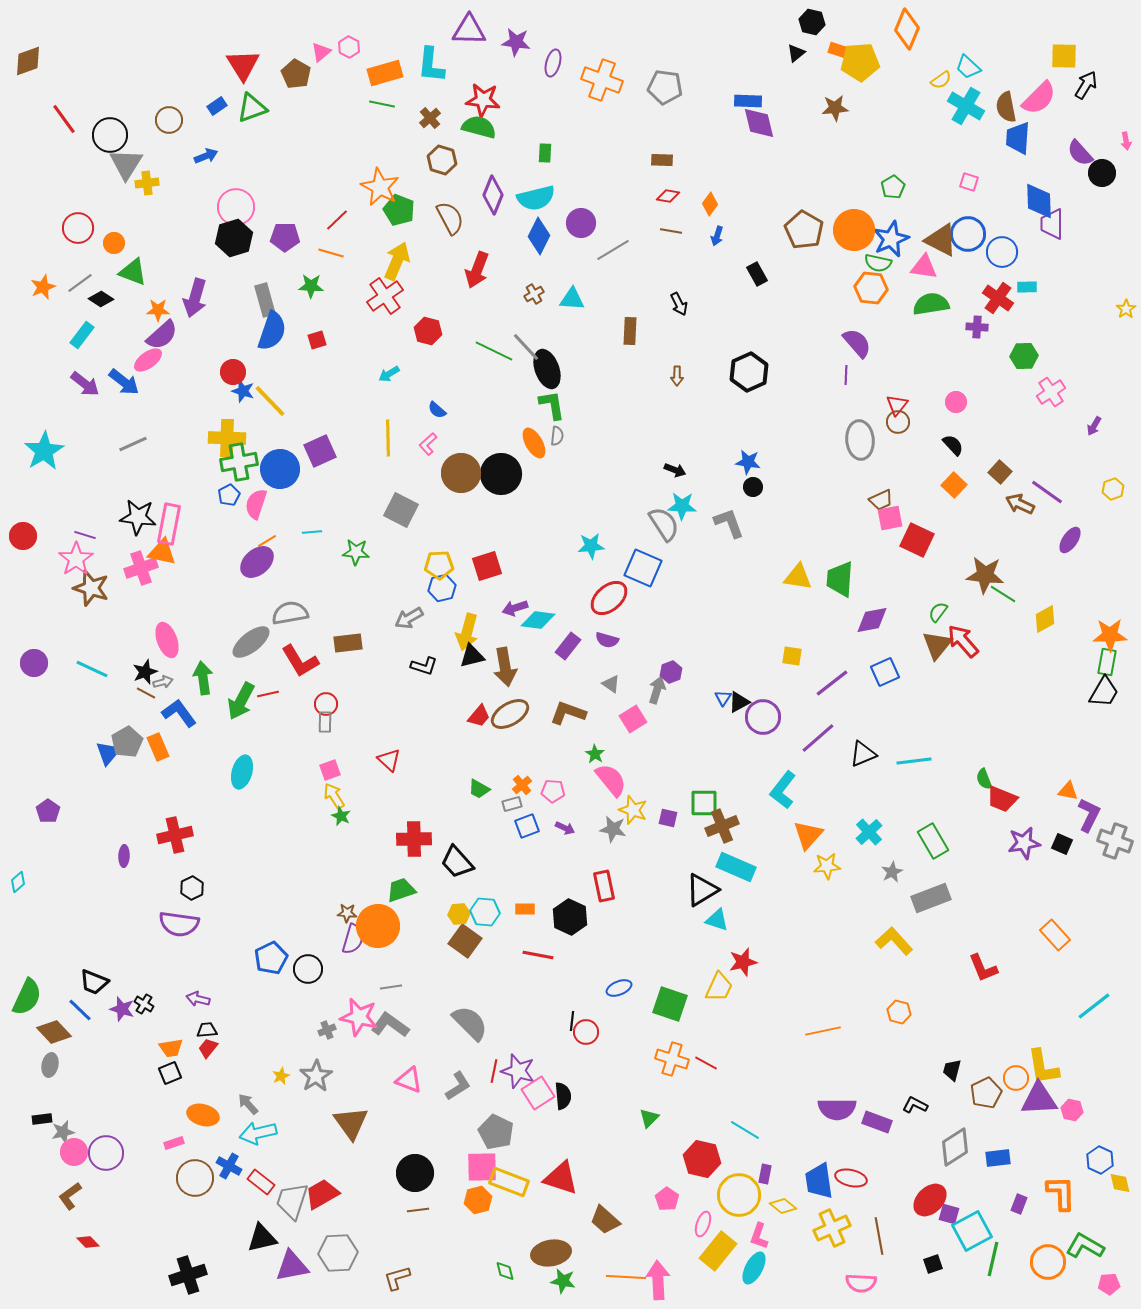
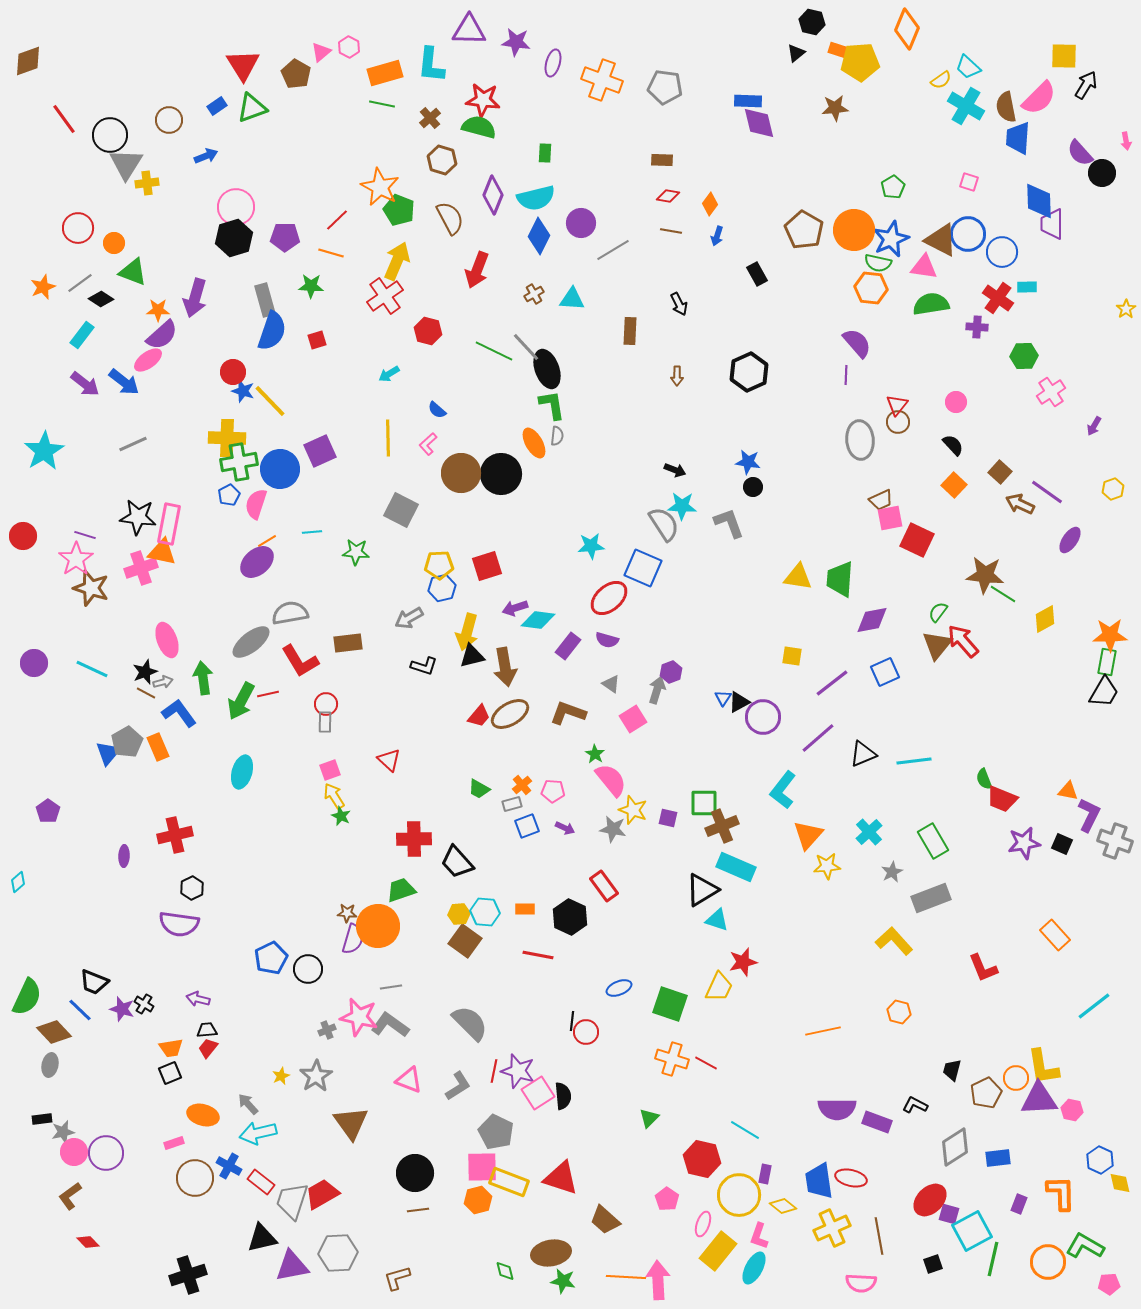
red rectangle at (604, 886): rotated 24 degrees counterclockwise
